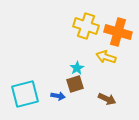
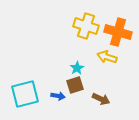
yellow arrow: moved 1 px right
brown square: moved 1 px down
brown arrow: moved 6 px left
